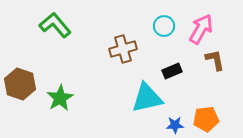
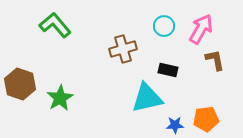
black rectangle: moved 4 px left, 1 px up; rotated 36 degrees clockwise
